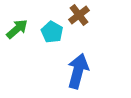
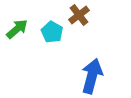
blue arrow: moved 14 px right, 5 px down
